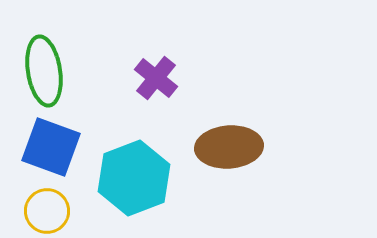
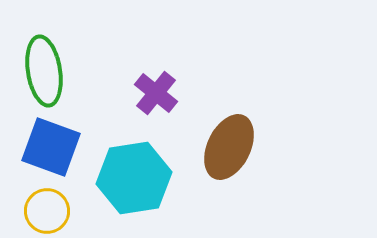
purple cross: moved 15 px down
brown ellipse: rotated 60 degrees counterclockwise
cyan hexagon: rotated 12 degrees clockwise
